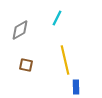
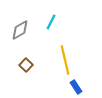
cyan line: moved 6 px left, 4 px down
brown square: rotated 32 degrees clockwise
blue rectangle: rotated 32 degrees counterclockwise
